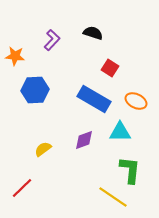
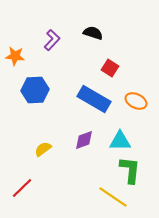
cyan triangle: moved 9 px down
